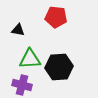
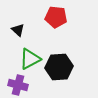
black triangle: rotated 32 degrees clockwise
green triangle: rotated 25 degrees counterclockwise
purple cross: moved 4 px left
